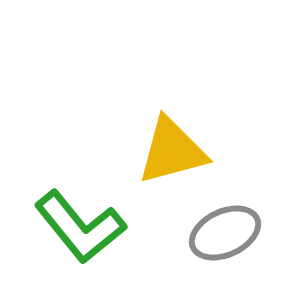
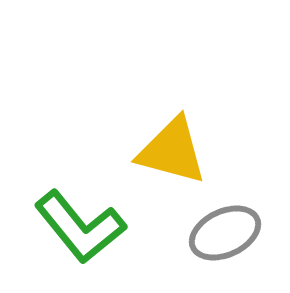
yellow triangle: rotated 30 degrees clockwise
